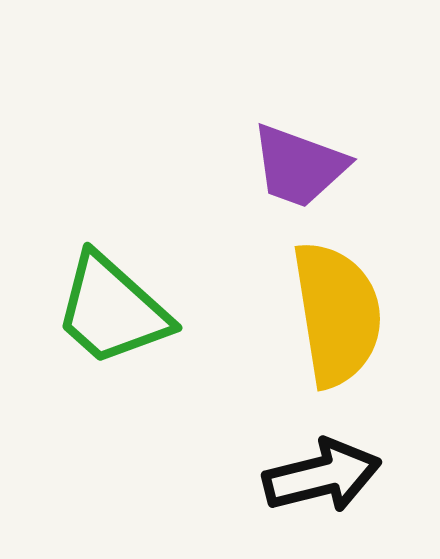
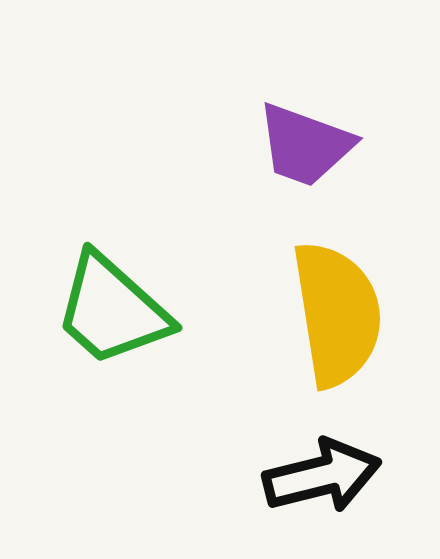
purple trapezoid: moved 6 px right, 21 px up
